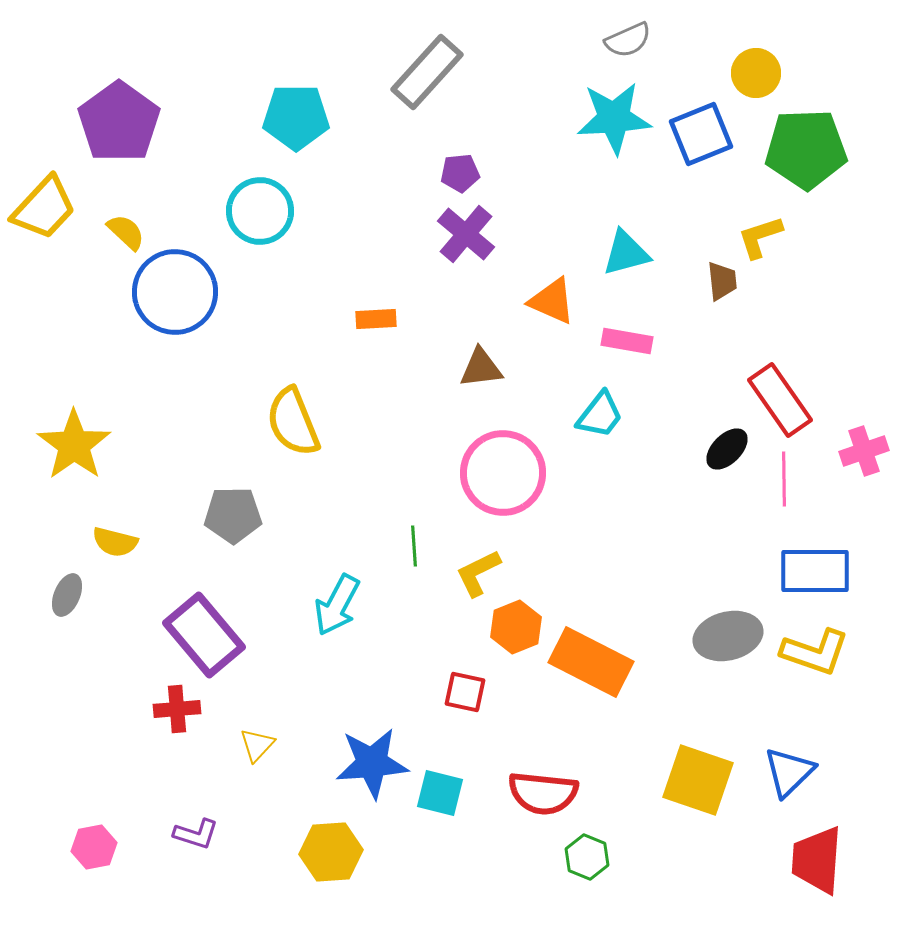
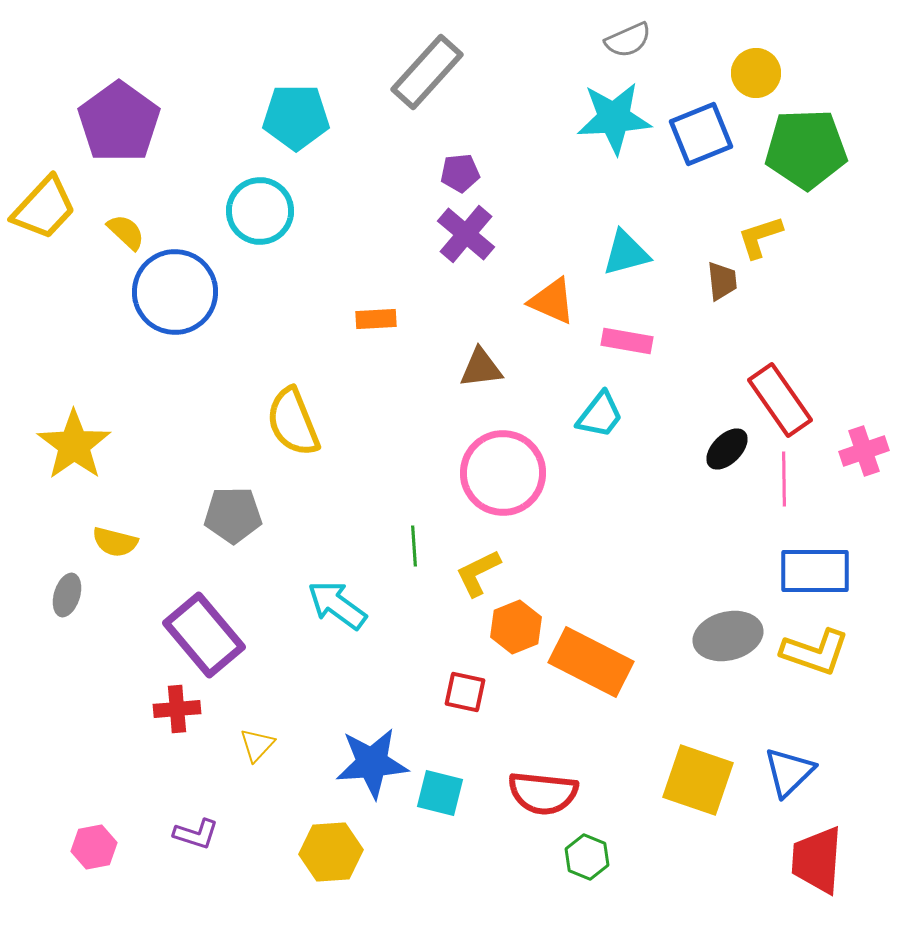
gray ellipse at (67, 595): rotated 6 degrees counterclockwise
cyan arrow at (337, 605): rotated 98 degrees clockwise
